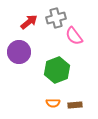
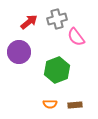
gray cross: moved 1 px right, 1 px down
pink semicircle: moved 2 px right, 1 px down
orange semicircle: moved 3 px left, 1 px down
